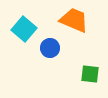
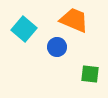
blue circle: moved 7 px right, 1 px up
